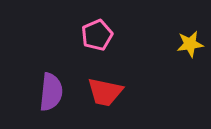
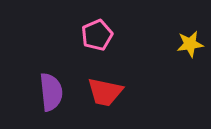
purple semicircle: rotated 12 degrees counterclockwise
